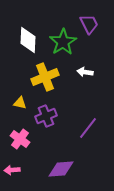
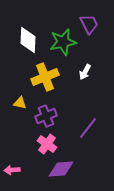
green star: rotated 20 degrees clockwise
white arrow: rotated 70 degrees counterclockwise
pink cross: moved 27 px right, 5 px down
